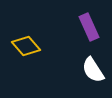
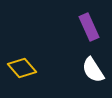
yellow diamond: moved 4 px left, 22 px down
